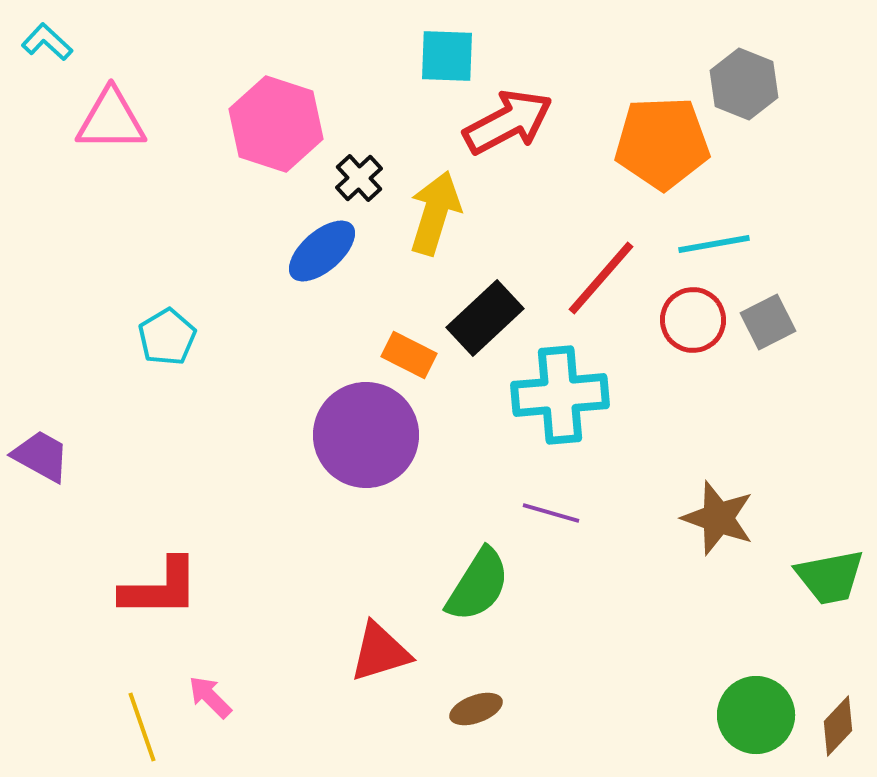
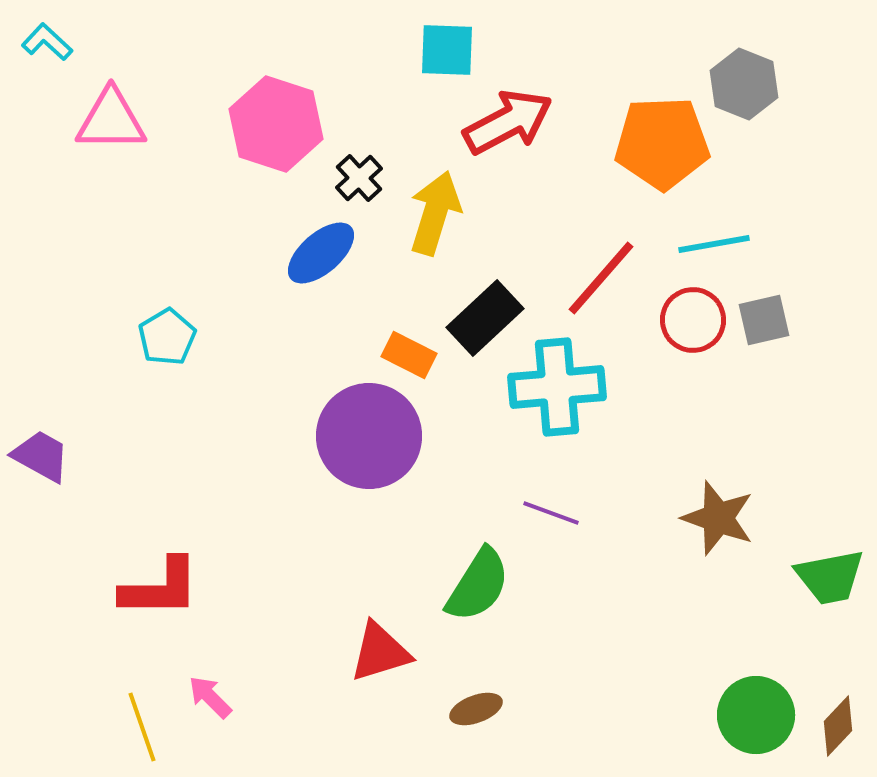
cyan square: moved 6 px up
blue ellipse: moved 1 px left, 2 px down
gray square: moved 4 px left, 2 px up; rotated 14 degrees clockwise
cyan cross: moved 3 px left, 8 px up
purple circle: moved 3 px right, 1 px down
purple line: rotated 4 degrees clockwise
